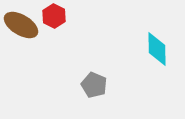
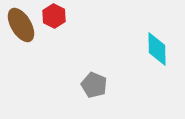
brown ellipse: rotated 28 degrees clockwise
